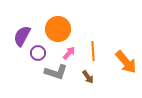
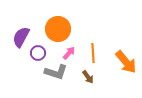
purple semicircle: moved 1 px left, 1 px down
orange line: moved 2 px down
